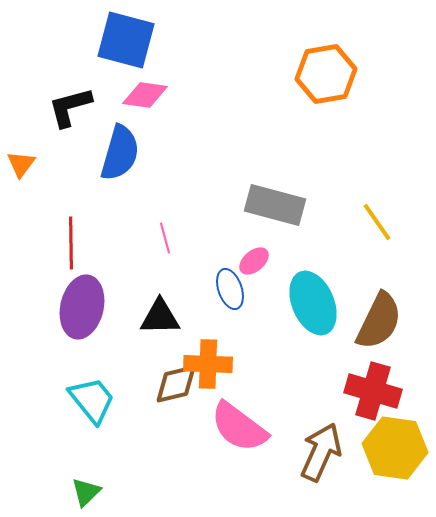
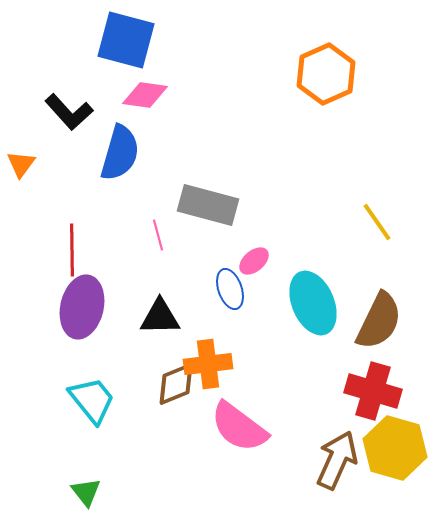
orange hexagon: rotated 14 degrees counterclockwise
black L-shape: moved 1 px left, 5 px down; rotated 117 degrees counterclockwise
gray rectangle: moved 67 px left
pink line: moved 7 px left, 3 px up
red line: moved 1 px right, 7 px down
orange cross: rotated 9 degrees counterclockwise
brown diamond: rotated 9 degrees counterclockwise
yellow hexagon: rotated 8 degrees clockwise
brown arrow: moved 16 px right, 8 px down
green triangle: rotated 24 degrees counterclockwise
